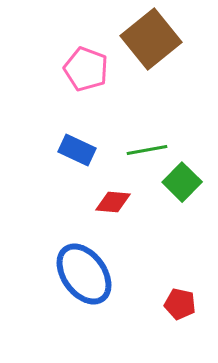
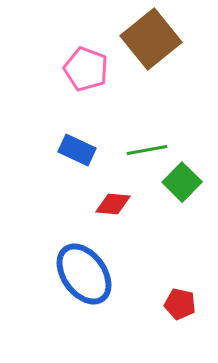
red diamond: moved 2 px down
